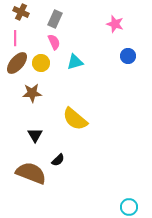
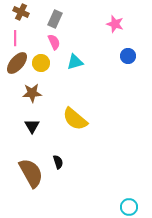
black triangle: moved 3 px left, 9 px up
black semicircle: moved 2 px down; rotated 64 degrees counterclockwise
brown semicircle: rotated 40 degrees clockwise
